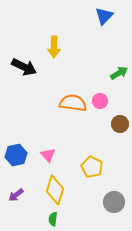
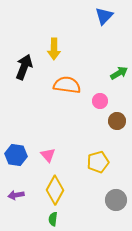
yellow arrow: moved 2 px down
black arrow: rotated 95 degrees counterclockwise
orange semicircle: moved 6 px left, 18 px up
brown circle: moved 3 px left, 3 px up
blue hexagon: rotated 20 degrees clockwise
yellow pentagon: moved 6 px right, 5 px up; rotated 30 degrees clockwise
yellow diamond: rotated 12 degrees clockwise
purple arrow: rotated 28 degrees clockwise
gray circle: moved 2 px right, 2 px up
